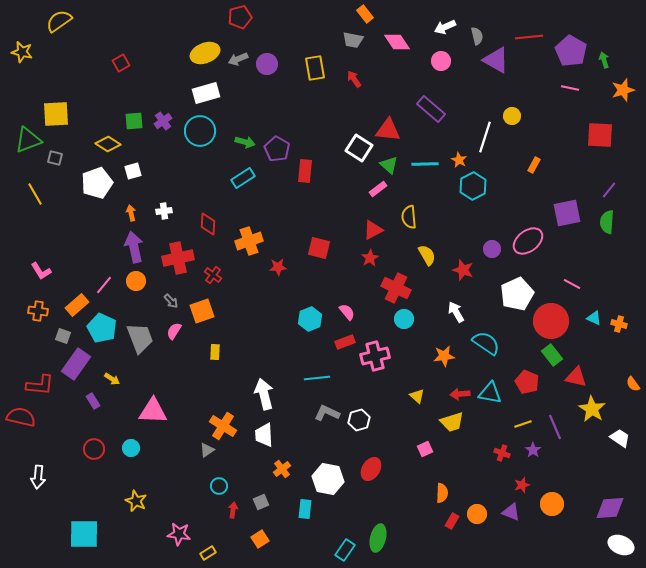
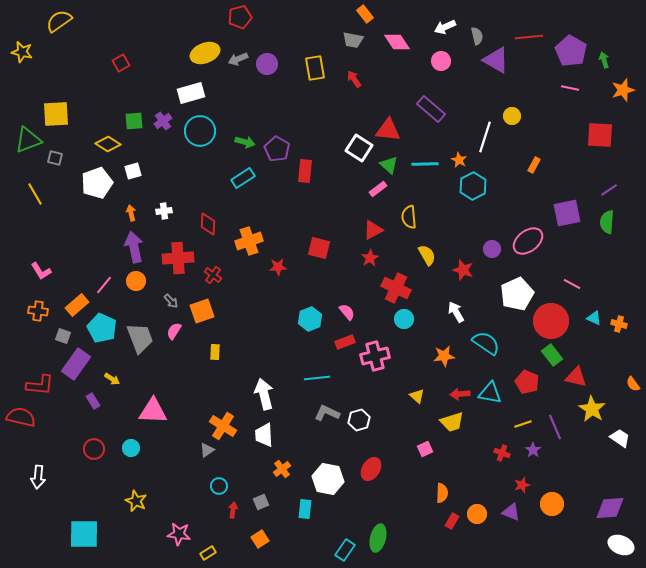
white rectangle at (206, 93): moved 15 px left
purple line at (609, 190): rotated 18 degrees clockwise
red cross at (178, 258): rotated 8 degrees clockwise
